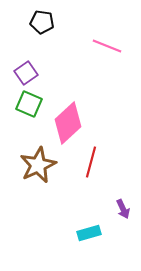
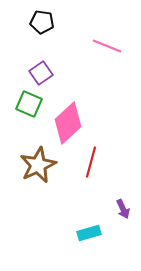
purple square: moved 15 px right
